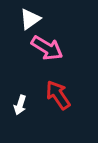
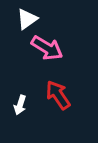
white triangle: moved 3 px left
